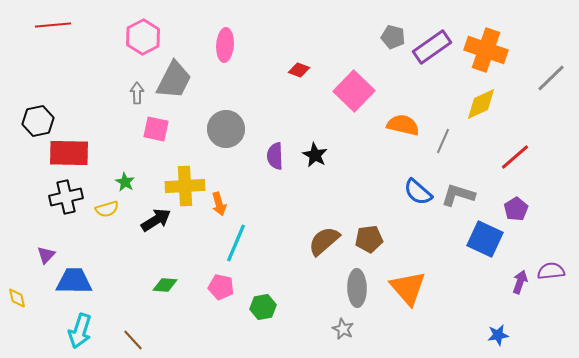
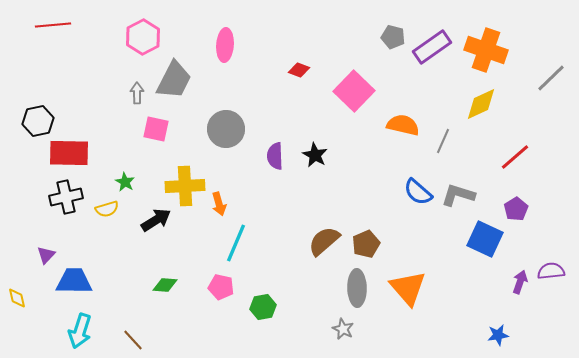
brown pentagon at (369, 239): moved 3 px left, 5 px down; rotated 16 degrees counterclockwise
